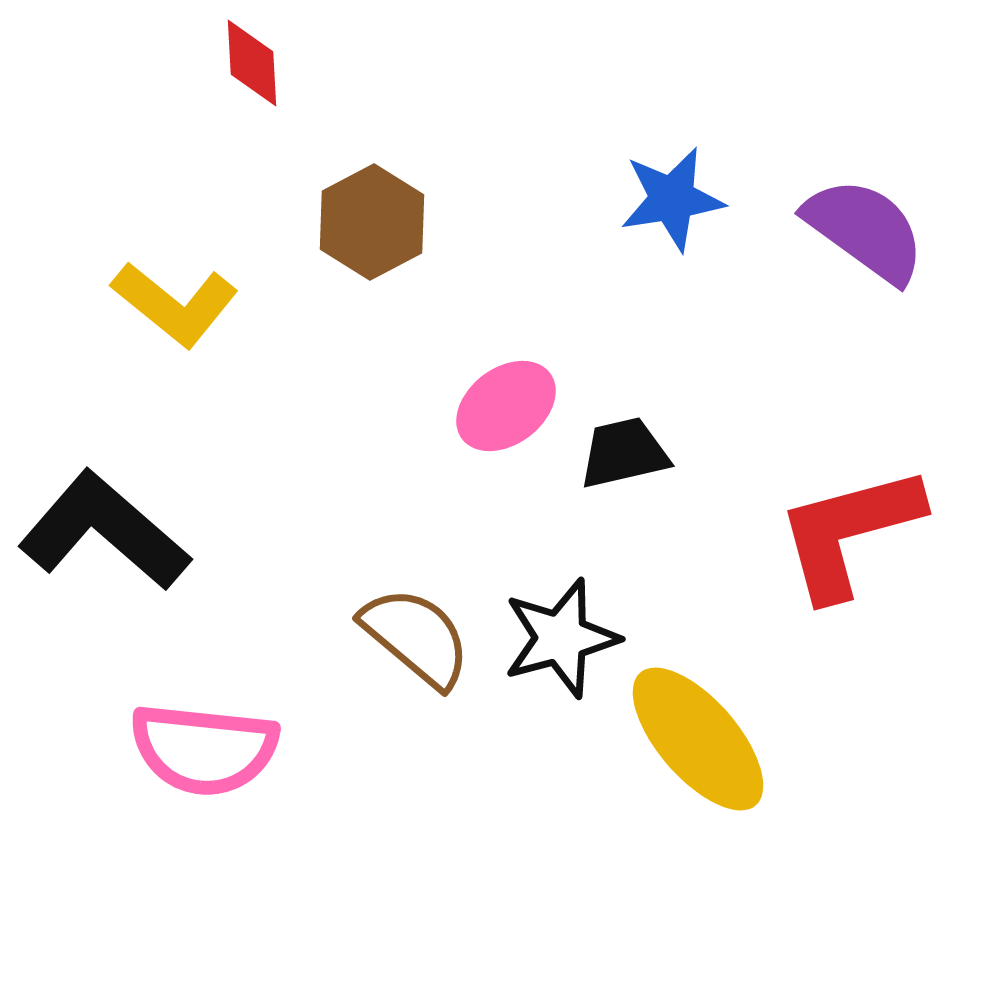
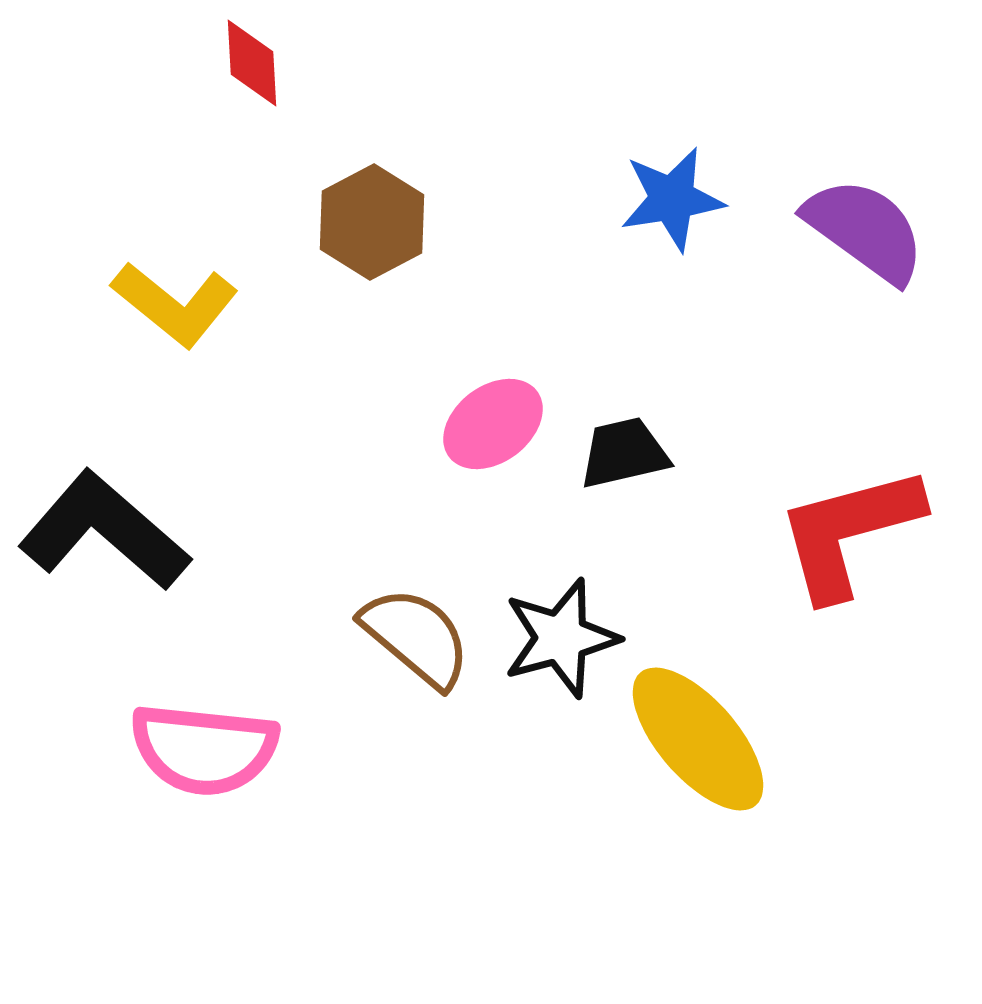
pink ellipse: moved 13 px left, 18 px down
